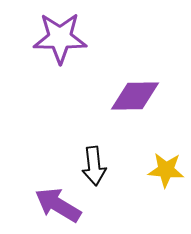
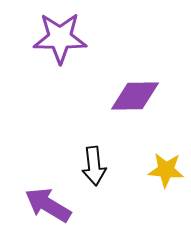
purple arrow: moved 10 px left
